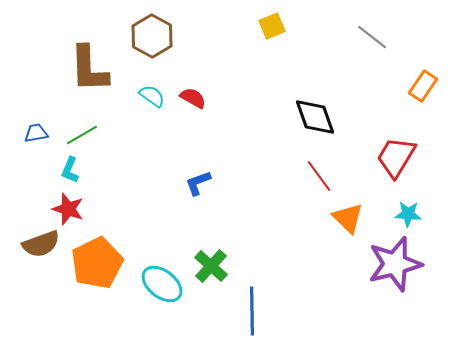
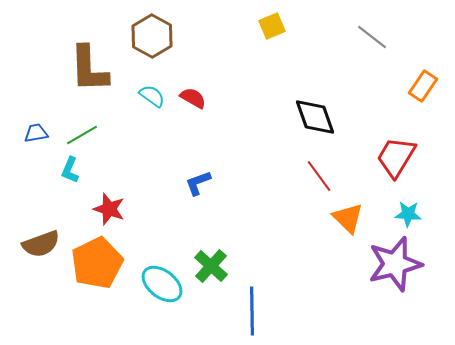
red star: moved 41 px right
